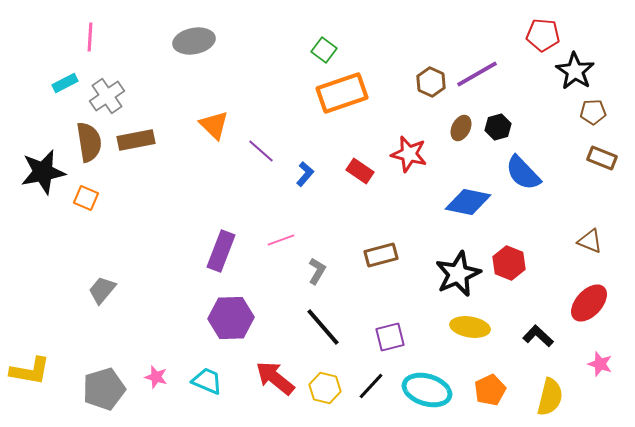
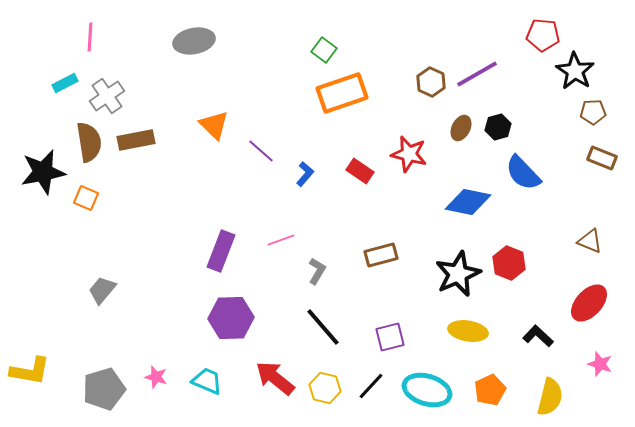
yellow ellipse at (470, 327): moved 2 px left, 4 px down
